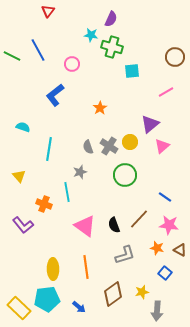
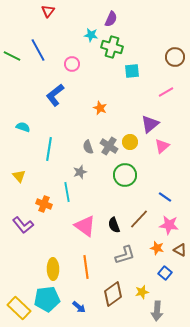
orange star at (100, 108): rotated 16 degrees counterclockwise
